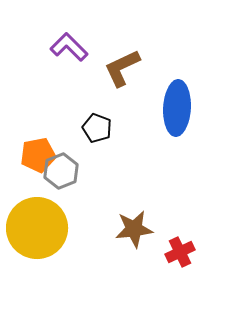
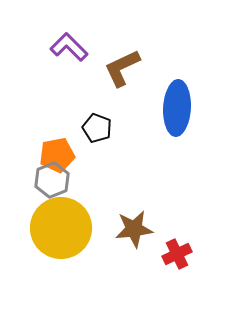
orange pentagon: moved 19 px right
gray hexagon: moved 9 px left, 9 px down
yellow circle: moved 24 px right
red cross: moved 3 px left, 2 px down
